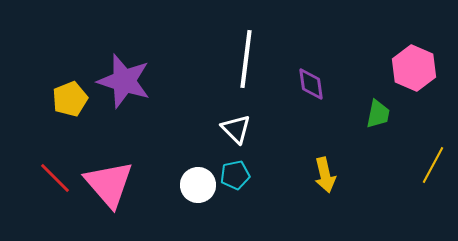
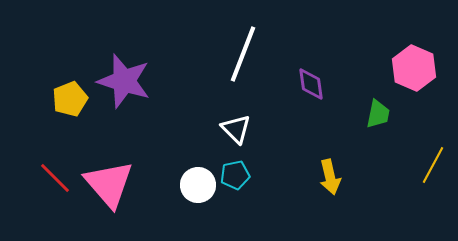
white line: moved 3 px left, 5 px up; rotated 14 degrees clockwise
yellow arrow: moved 5 px right, 2 px down
